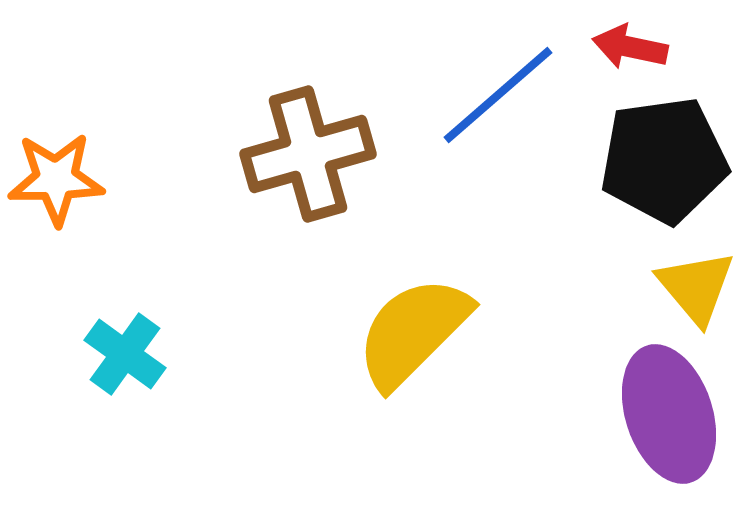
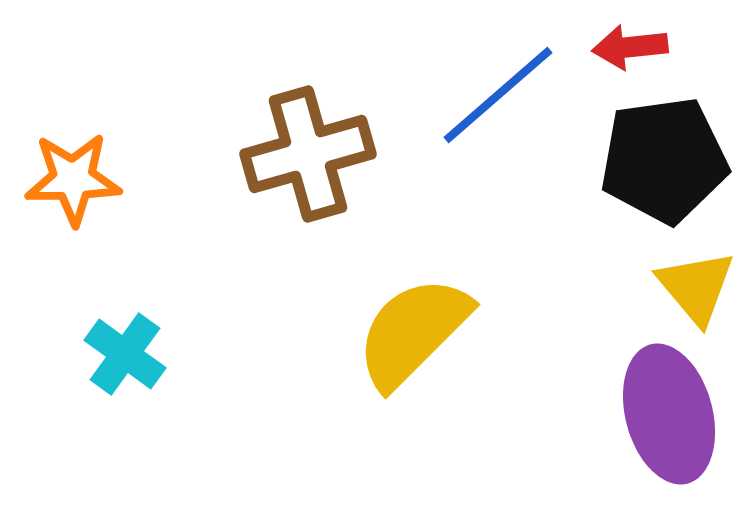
red arrow: rotated 18 degrees counterclockwise
orange star: moved 17 px right
purple ellipse: rotated 3 degrees clockwise
